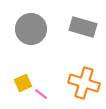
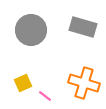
gray circle: moved 1 px down
pink line: moved 4 px right, 2 px down
